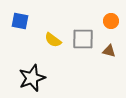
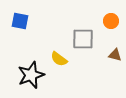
yellow semicircle: moved 6 px right, 19 px down
brown triangle: moved 6 px right, 4 px down
black star: moved 1 px left, 3 px up
